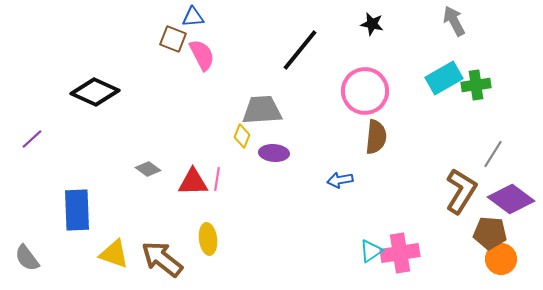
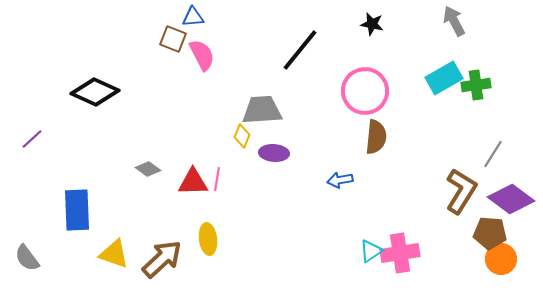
brown arrow: rotated 99 degrees clockwise
